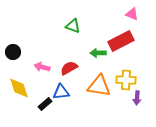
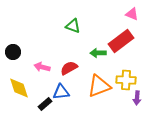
red rectangle: rotated 10 degrees counterclockwise
orange triangle: rotated 30 degrees counterclockwise
